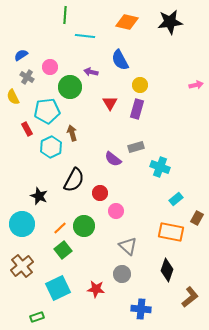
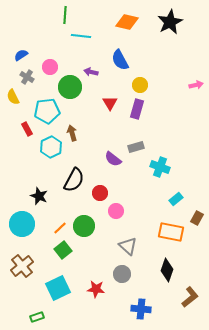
black star at (170, 22): rotated 20 degrees counterclockwise
cyan line at (85, 36): moved 4 px left
